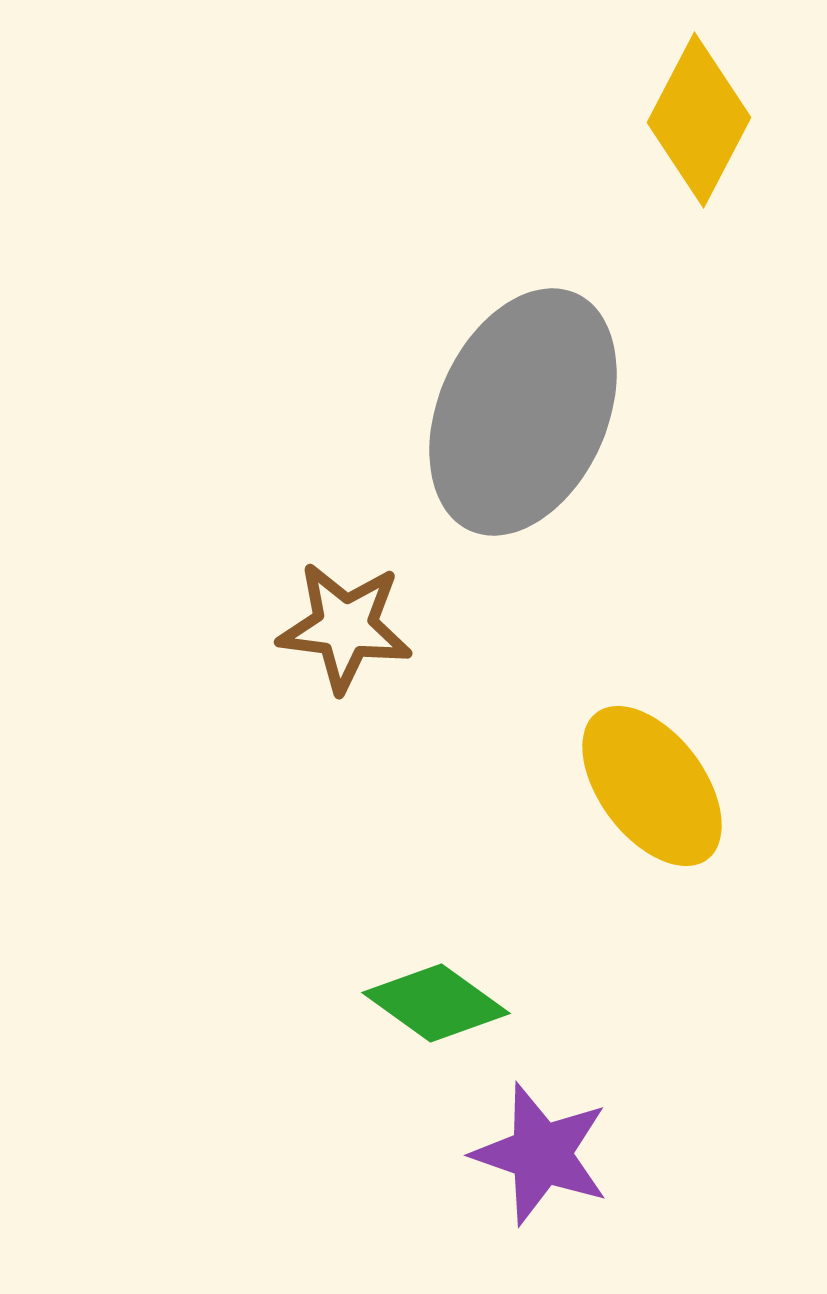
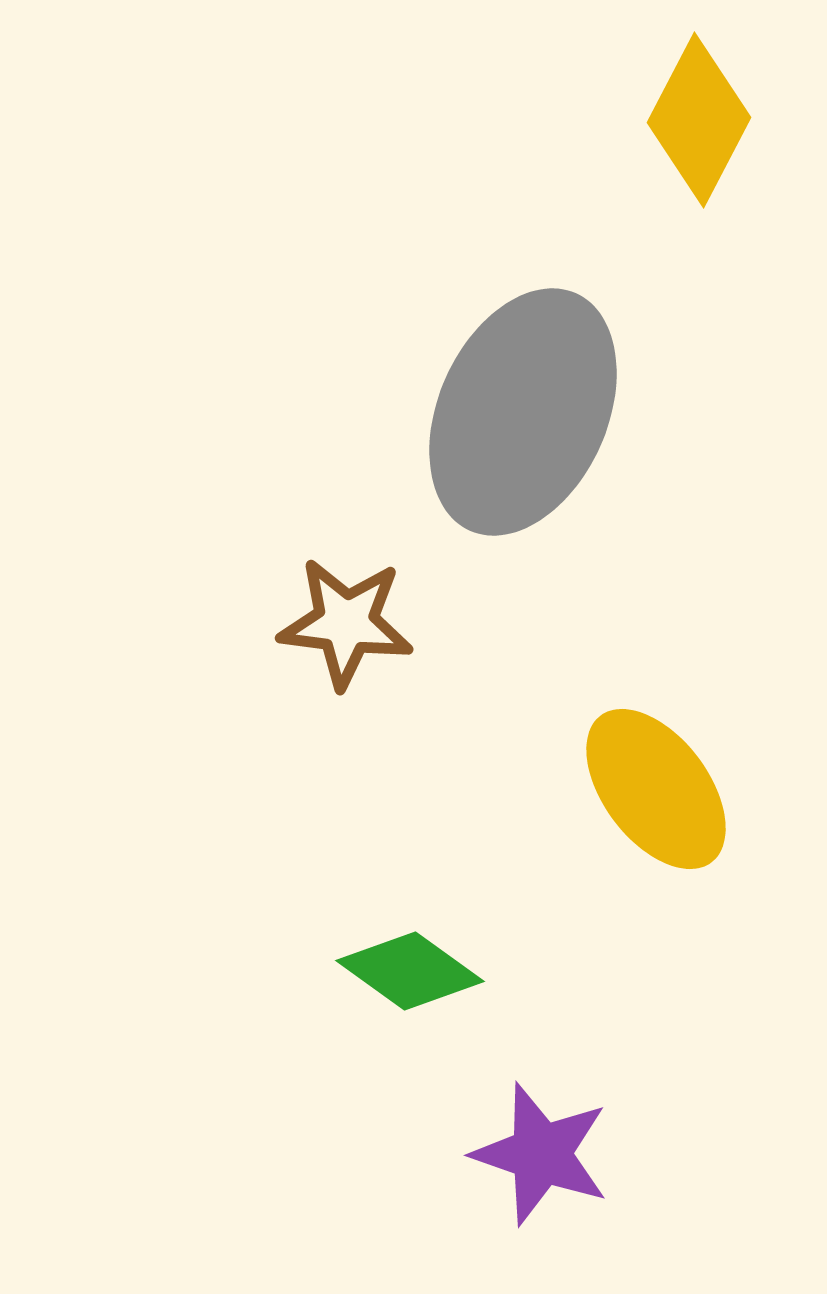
brown star: moved 1 px right, 4 px up
yellow ellipse: moved 4 px right, 3 px down
green diamond: moved 26 px left, 32 px up
